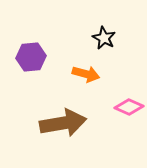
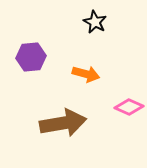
black star: moved 9 px left, 16 px up
